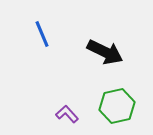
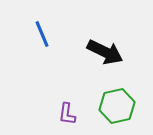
purple L-shape: rotated 130 degrees counterclockwise
